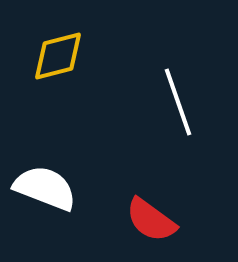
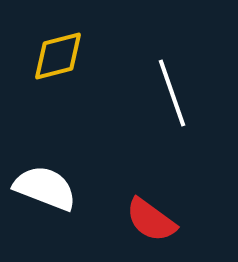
white line: moved 6 px left, 9 px up
